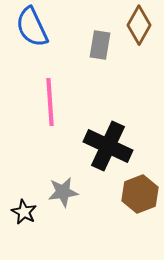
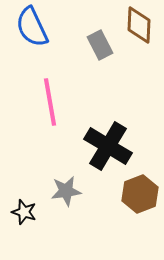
brown diamond: rotated 27 degrees counterclockwise
gray rectangle: rotated 36 degrees counterclockwise
pink line: rotated 6 degrees counterclockwise
black cross: rotated 6 degrees clockwise
gray star: moved 3 px right, 1 px up
black star: rotated 10 degrees counterclockwise
